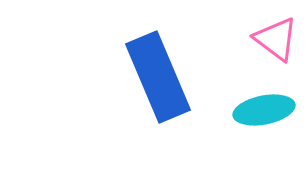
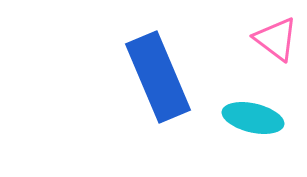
cyan ellipse: moved 11 px left, 8 px down; rotated 24 degrees clockwise
